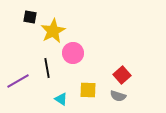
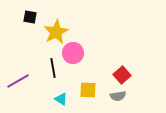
yellow star: moved 3 px right, 1 px down
black line: moved 6 px right
gray semicircle: rotated 28 degrees counterclockwise
